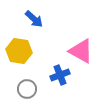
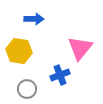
blue arrow: rotated 42 degrees counterclockwise
pink triangle: moved 1 px left, 3 px up; rotated 40 degrees clockwise
